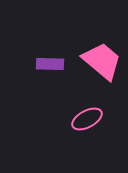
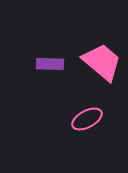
pink trapezoid: moved 1 px down
